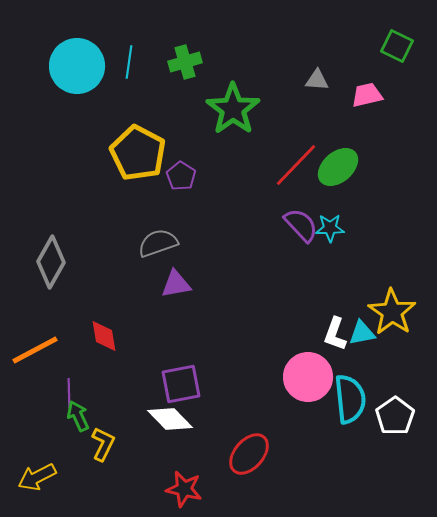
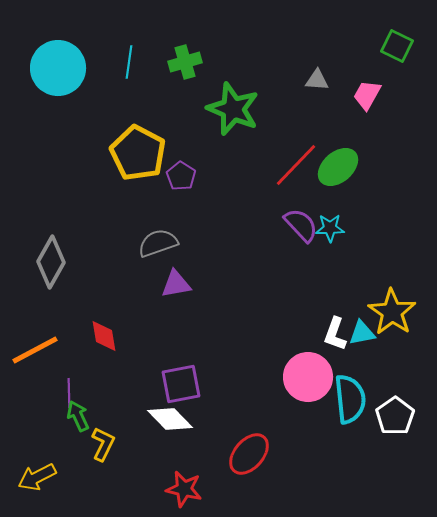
cyan circle: moved 19 px left, 2 px down
pink trapezoid: rotated 48 degrees counterclockwise
green star: rotated 14 degrees counterclockwise
